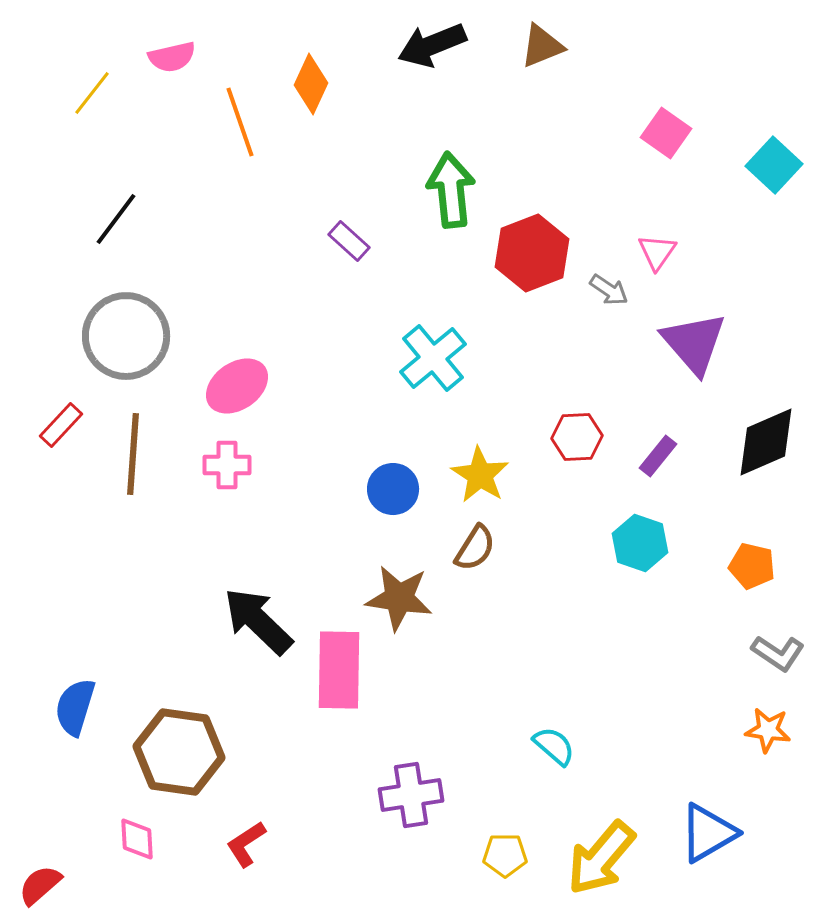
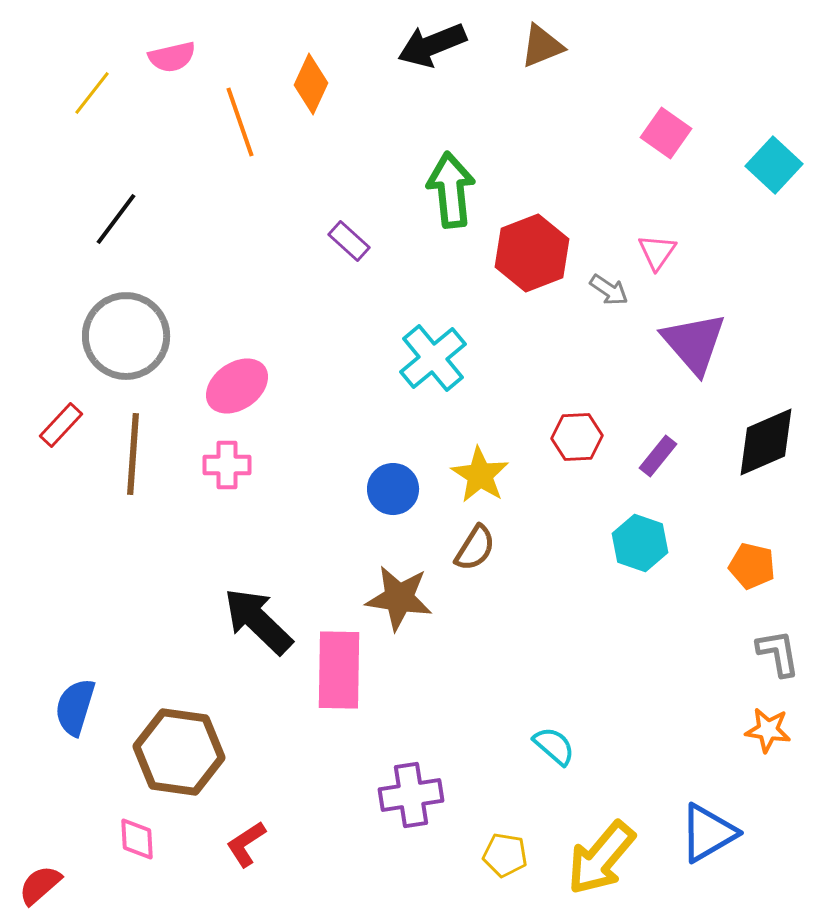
gray L-shape at (778, 653): rotated 134 degrees counterclockwise
yellow pentagon at (505, 855): rotated 9 degrees clockwise
